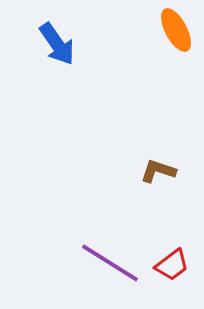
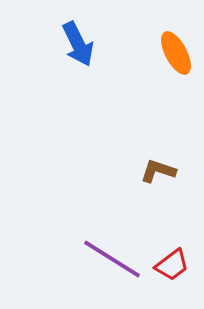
orange ellipse: moved 23 px down
blue arrow: moved 21 px right; rotated 9 degrees clockwise
purple line: moved 2 px right, 4 px up
